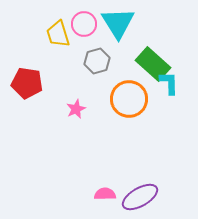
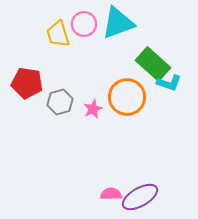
cyan triangle: rotated 42 degrees clockwise
gray hexagon: moved 37 px left, 41 px down
cyan L-shape: rotated 110 degrees clockwise
orange circle: moved 2 px left, 2 px up
pink star: moved 17 px right
pink semicircle: moved 6 px right
